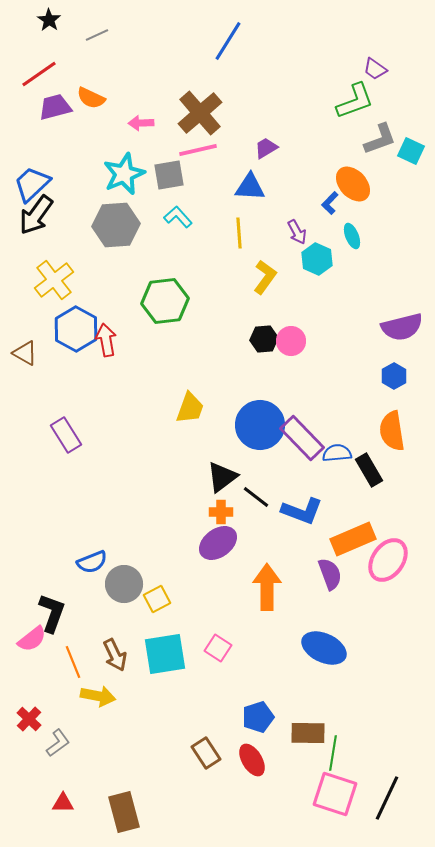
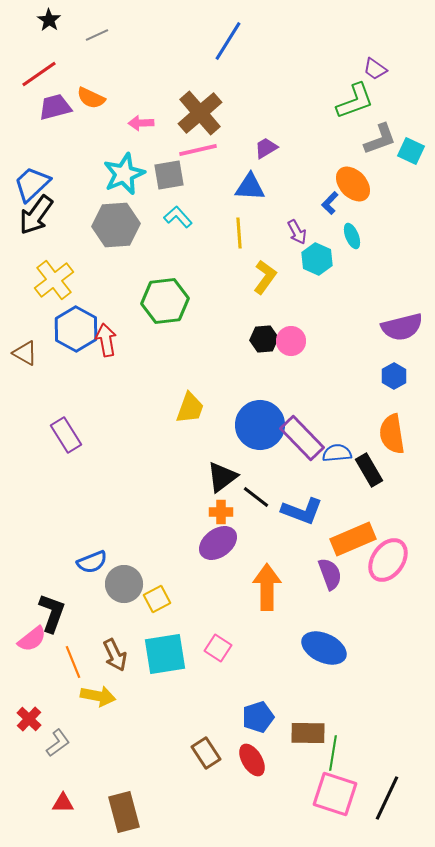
orange semicircle at (392, 431): moved 3 px down
